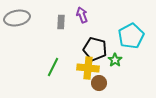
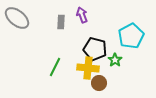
gray ellipse: rotated 50 degrees clockwise
green line: moved 2 px right
